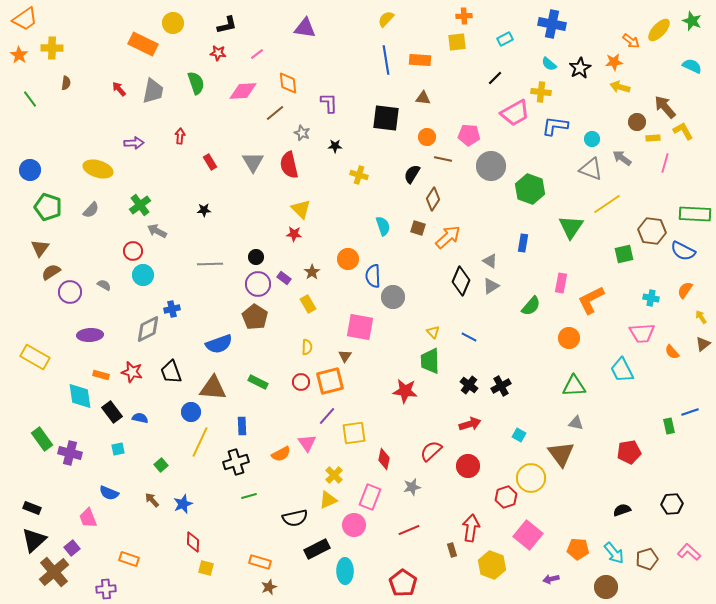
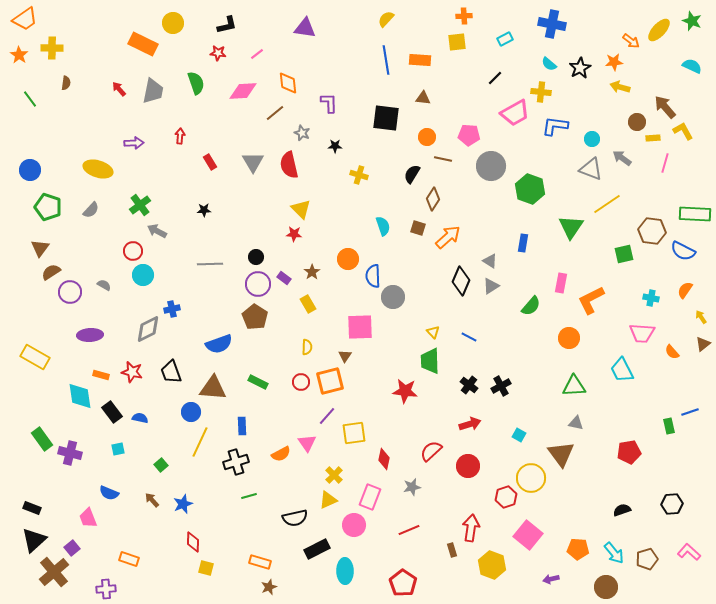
pink square at (360, 327): rotated 12 degrees counterclockwise
pink trapezoid at (642, 333): rotated 8 degrees clockwise
